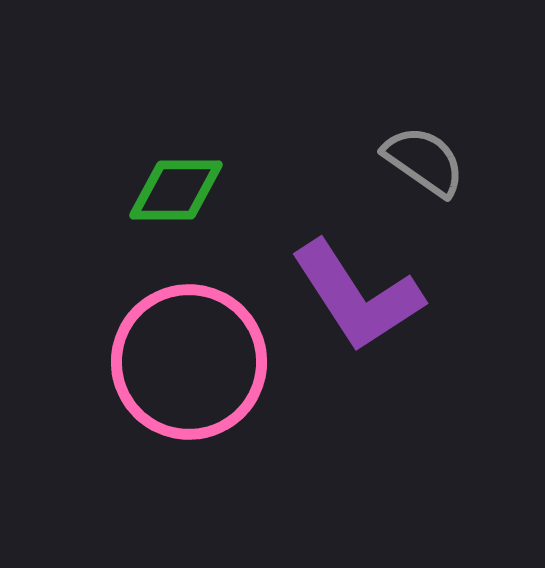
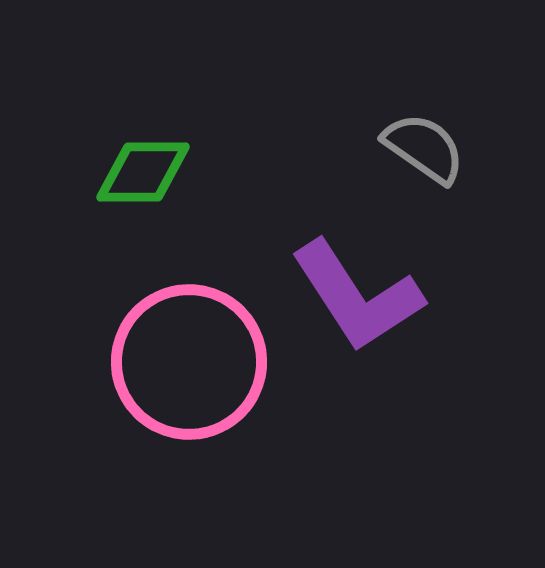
gray semicircle: moved 13 px up
green diamond: moved 33 px left, 18 px up
